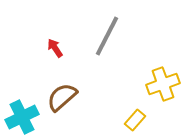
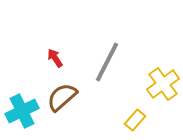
gray line: moved 26 px down
red arrow: moved 10 px down
yellow cross: rotated 16 degrees counterclockwise
cyan cross: moved 6 px up
